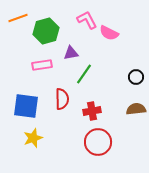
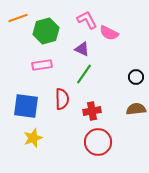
purple triangle: moved 11 px right, 4 px up; rotated 35 degrees clockwise
